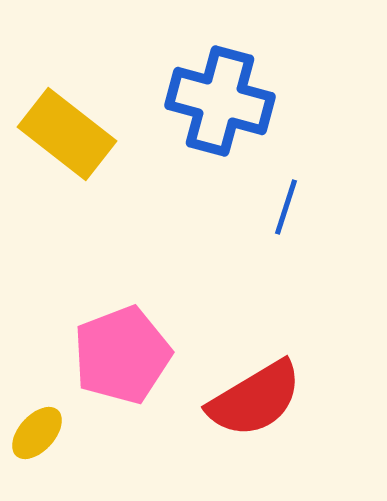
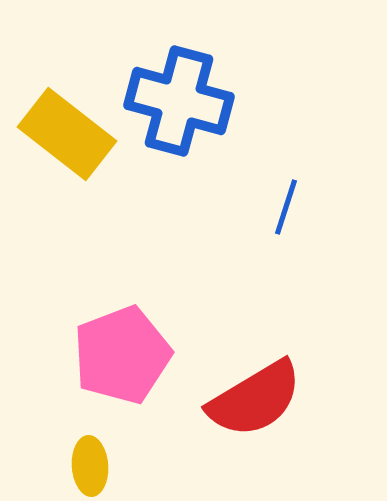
blue cross: moved 41 px left
yellow ellipse: moved 53 px right, 33 px down; rotated 46 degrees counterclockwise
